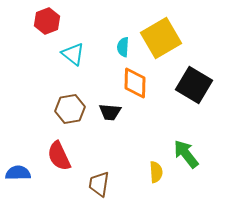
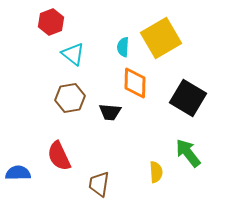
red hexagon: moved 4 px right, 1 px down
black square: moved 6 px left, 13 px down
brown hexagon: moved 11 px up
green arrow: moved 2 px right, 1 px up
